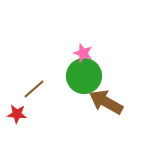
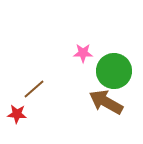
pink star: rotated 18 degrees counterclockwise
green circle: moved 30 px right, 5 px up
